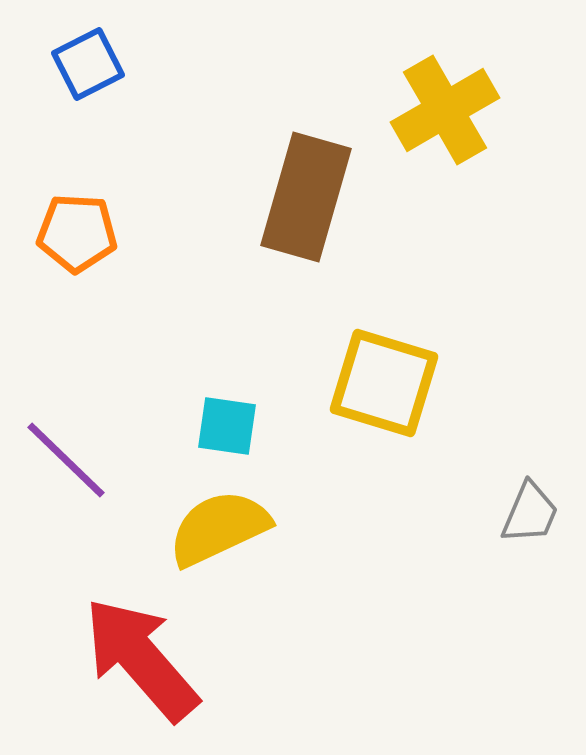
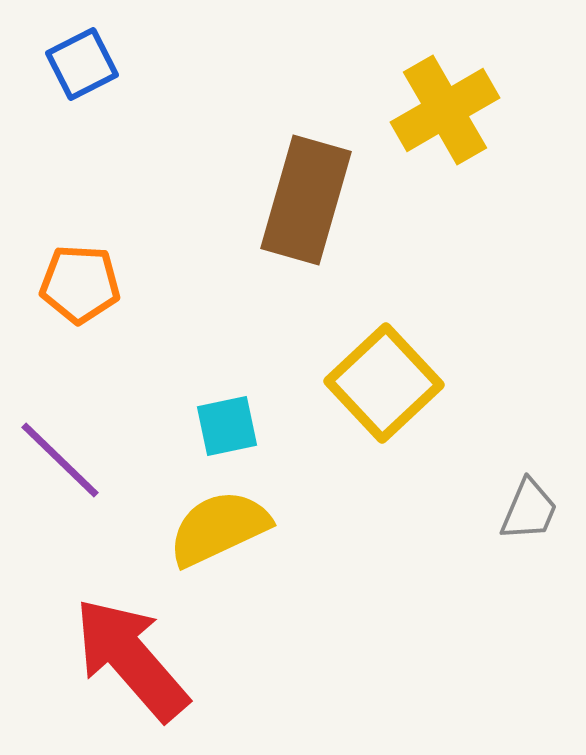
blue square: moved 6 px left
brown rectangle: moved 3 px down
orange pentagon: moved 3 px right, 51 px down
yellow square: rotated 30 degrees clockwise
cyan square: rotated 20 degrees counterclockwise
purple line: moved 6 px left
gray trapezoid: moved 1 px left, 3 px up
red arrow: moved 10 px left
